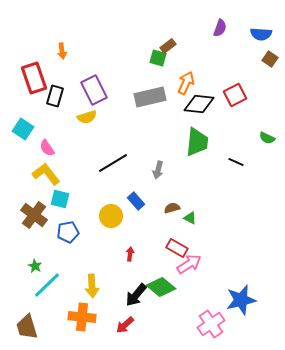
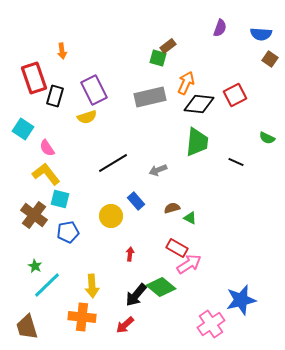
gray arrow at (158, 170): rotated 54 degrees clockwise
